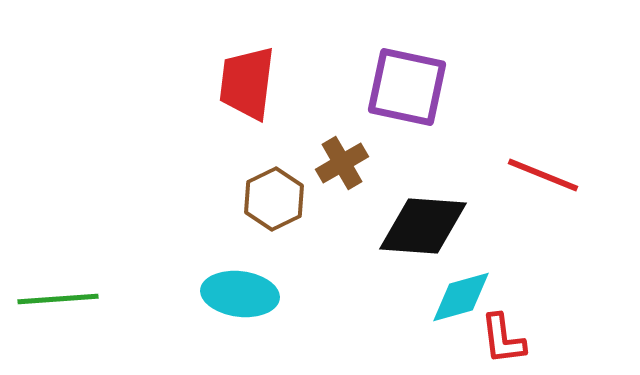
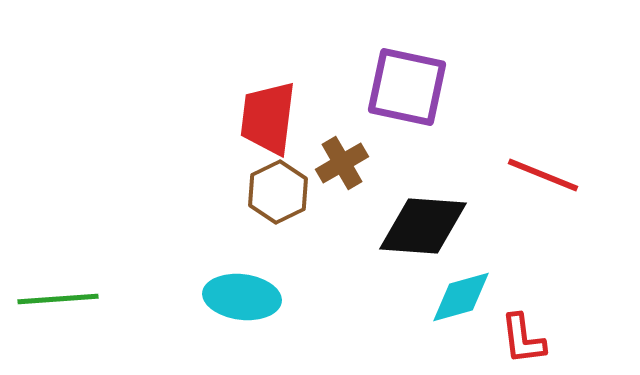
red trapezoid: moved 21 px right, 35 px down
brown hexagon: moved 4 px right, 7 px up
cyan ellipse: moved 2 px right, 3 px down
red L-shape: moved 20 px right
